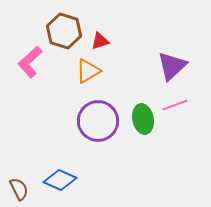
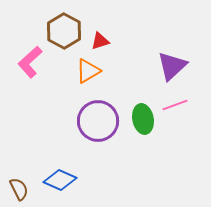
brown hexagon: rotated 12 degrees clockwise
